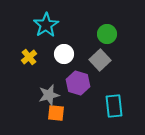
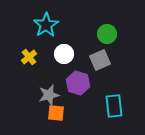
gray square: rotated 20 degrees clockwise
